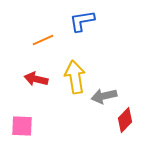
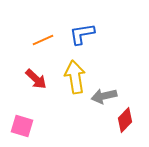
blue L-shape: moved 13 px down
red arrow: rotated 150 degrees counterclockwise
pink square: rotated 15 degrees clockwise
